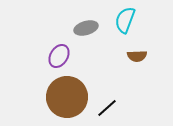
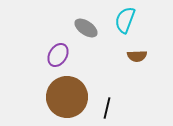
gray ellipse: rotated 50 degrees clockwise
purple ellipse: moved 1 px left, 1 px up
black line: rotated 35 degrees counterclockwise
